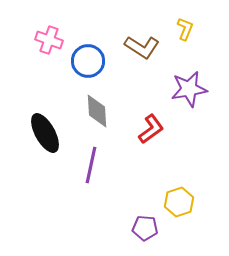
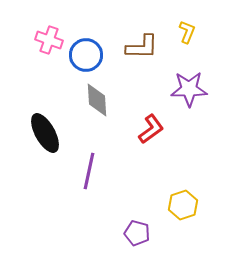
yellow L-shape: moved 2 px right, 3 px down
brown L-shape: rotated 32 degrees counterclockwise
blue circle: moved 2 px left, 6 px up
purple star: rotated 9 degrees clockwise
gray diamond: moved 11 px up
purple line: moved 2 px left, 6 px down
yellow hexagon: moved 4 px right, 3 px down
purple pentagon: moved 8 px left, 5 px down; rotated 10 degrees clockwise
